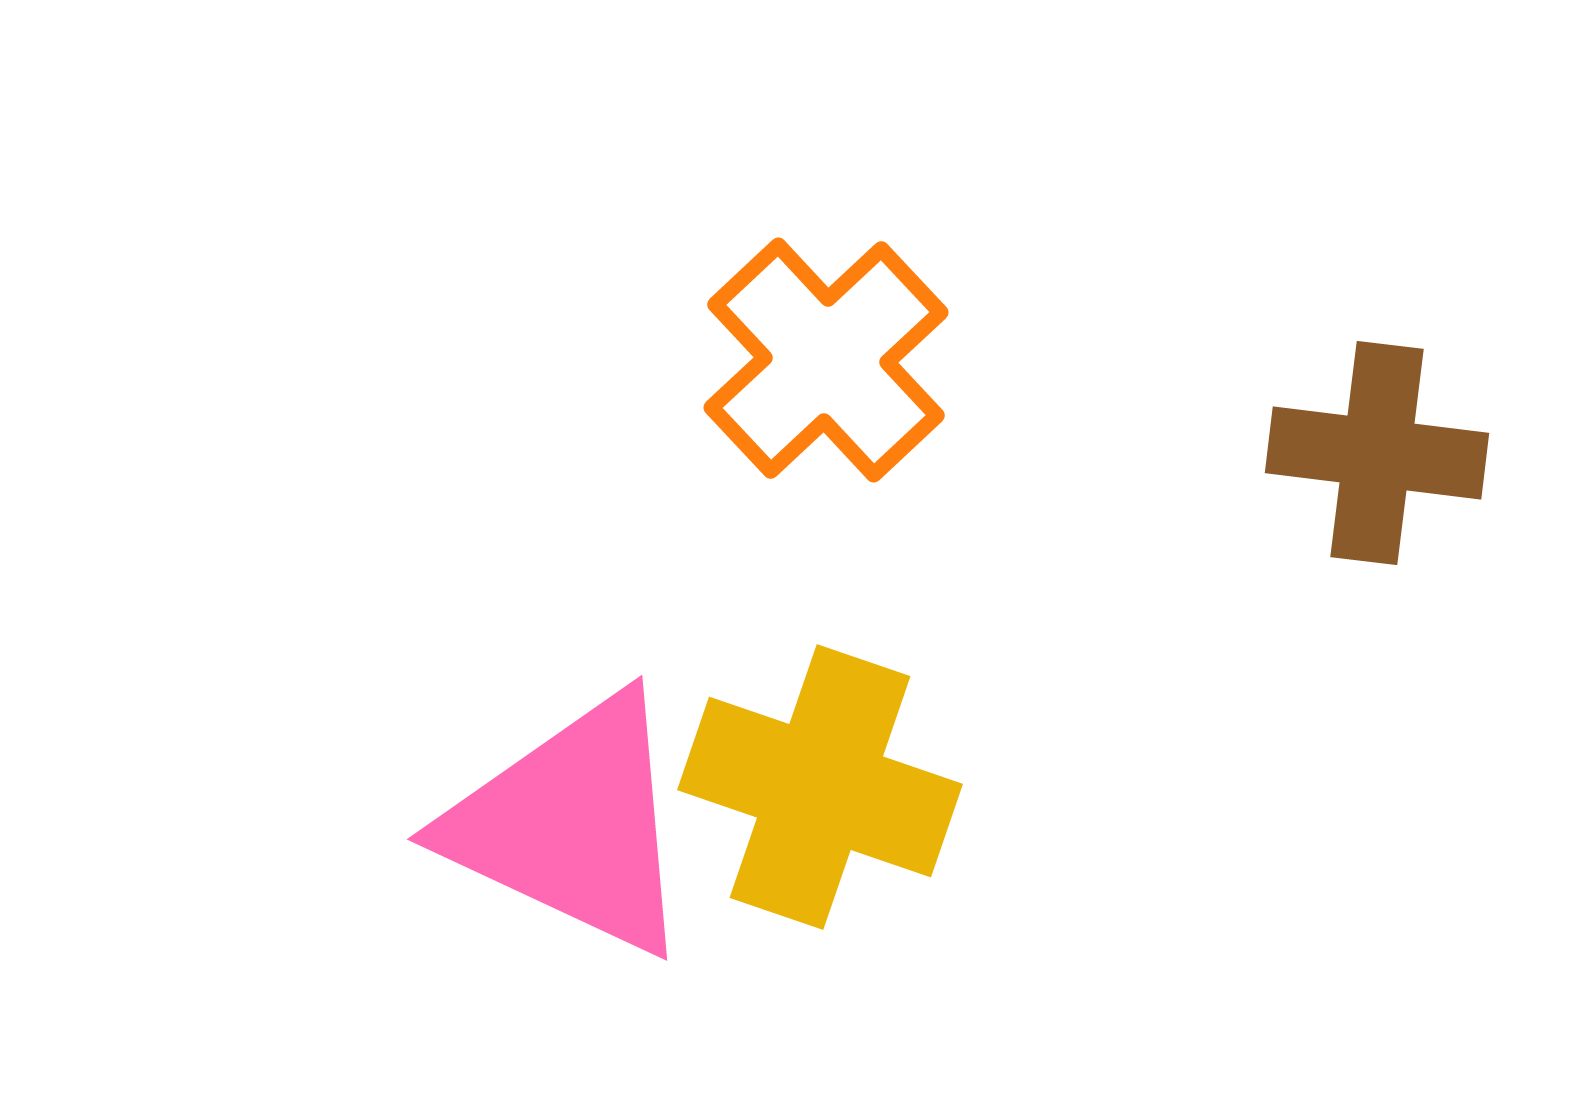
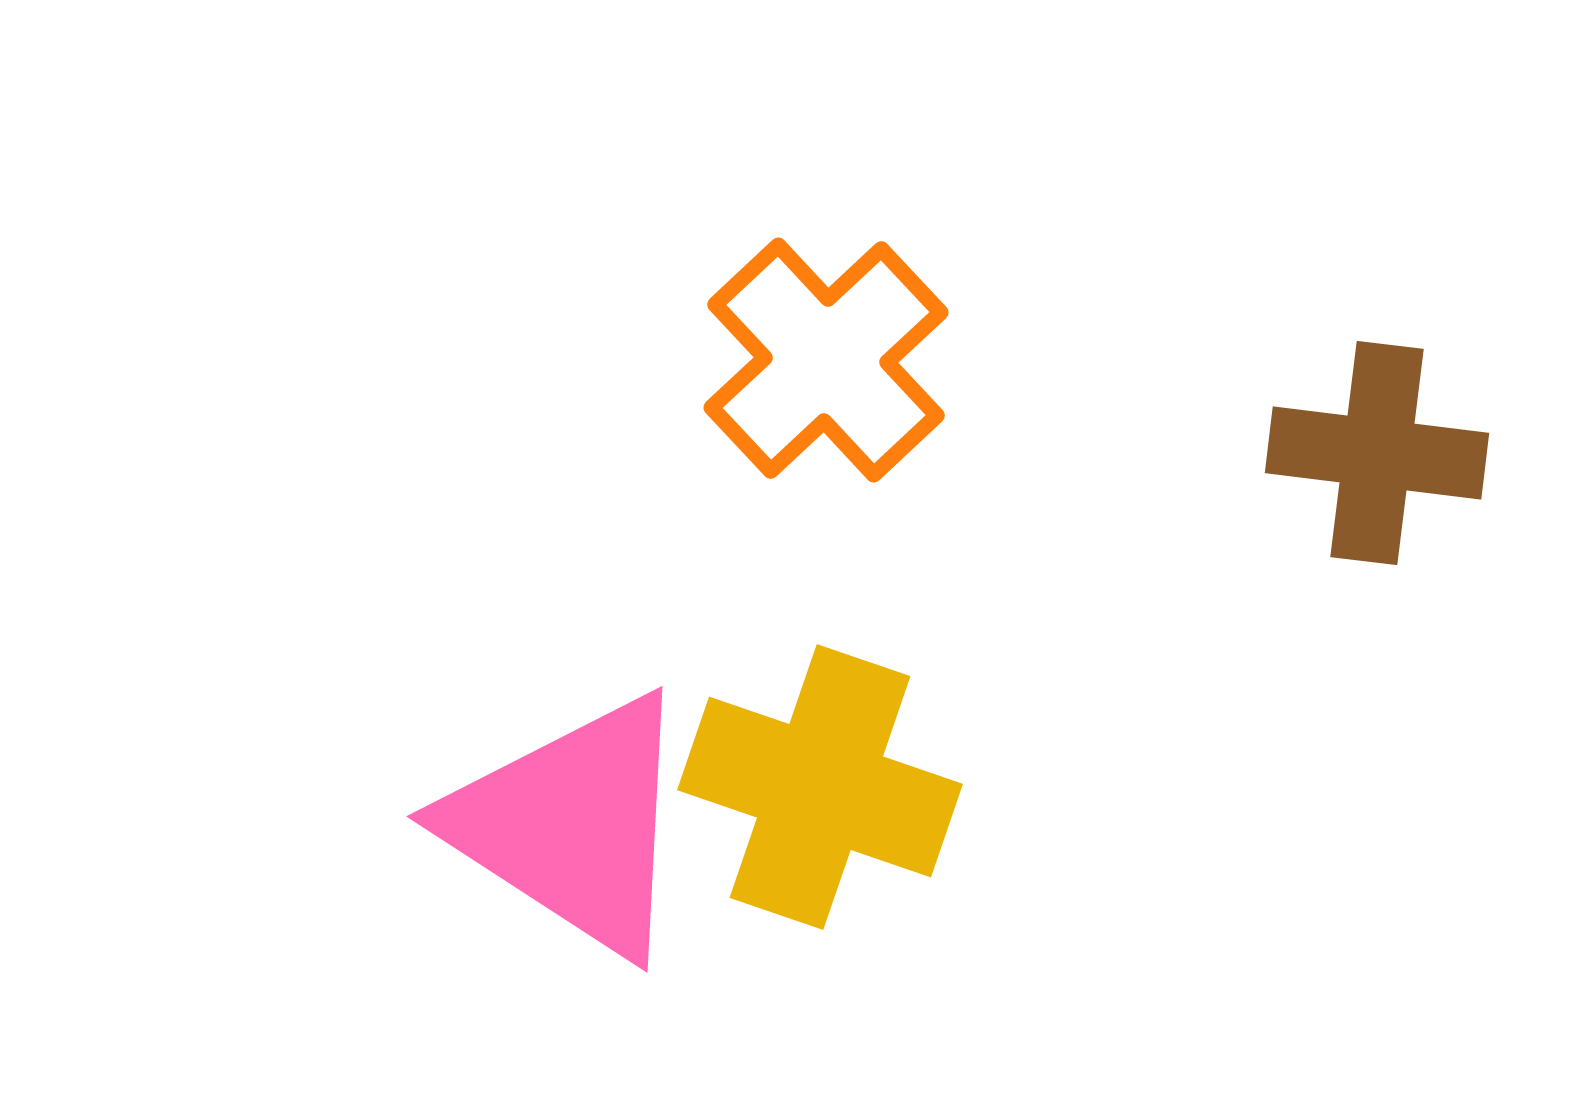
pink triangle: rotated 8 degrees clockwise
